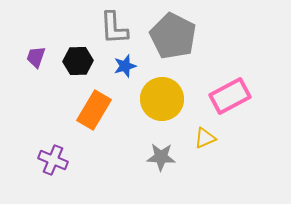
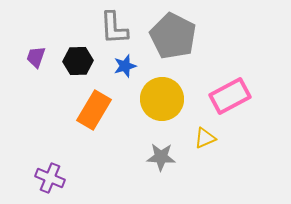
purple cross: moved 3 px left, 18 px down
